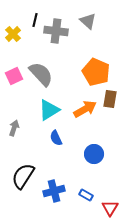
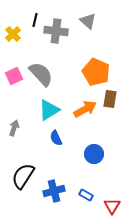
red triangle: moved 2 px right, 2 px up
